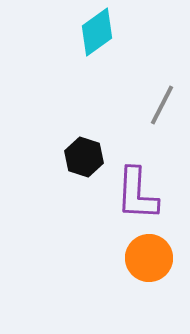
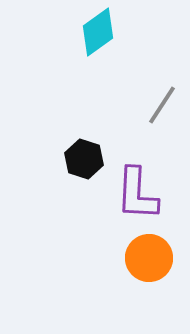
cyan diamond: moved 1 px right
gray line: rotated 6 degrees clockwise
black hexagon: moved 2 px down
